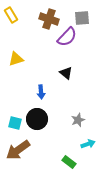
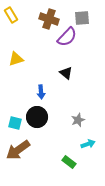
black circle: moved 2 px up
